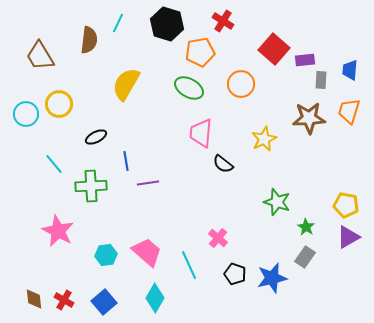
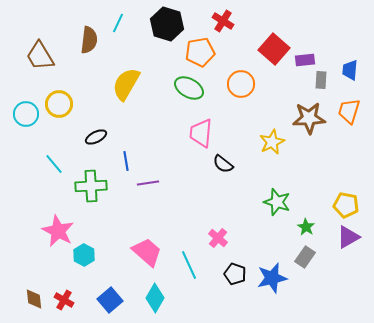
yellow star at (264, 139): moved 8 px right, 3 px down
cyan hexagon at (106, 255): moved 22 px left; rotated 25 degrees counterclockwise
blue square at (104, 302): moved 6 px right, 2 px up
